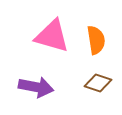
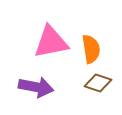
pink triangle: moved 1 px left, 6 px down; rotated 27 degrees counterclockwise
orange semicircle: moved 5 px left, 9 px down
